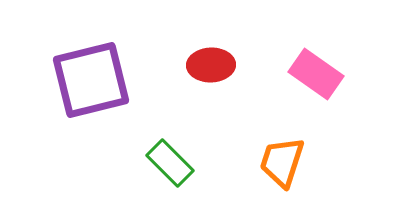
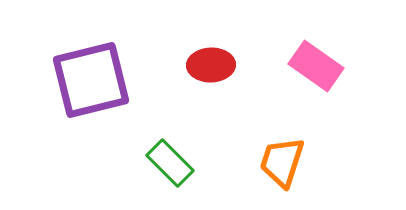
pink rectangle: moved 8 px up
